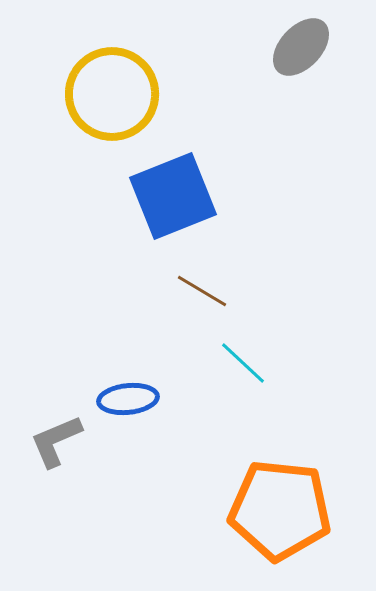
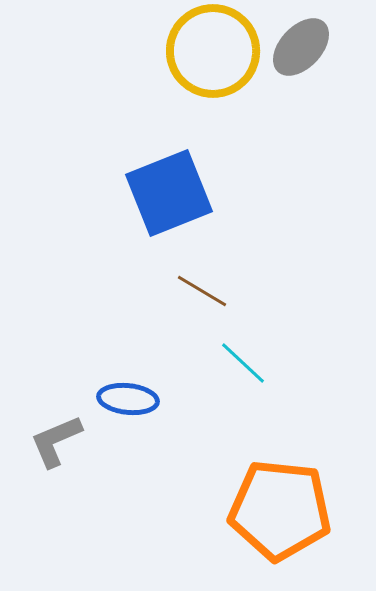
yellow circle: moved 101 px right, 43 px up
blue square: moved 4 px left, 3 px up
blue ellipse: rotated 12 degrees clockwise
